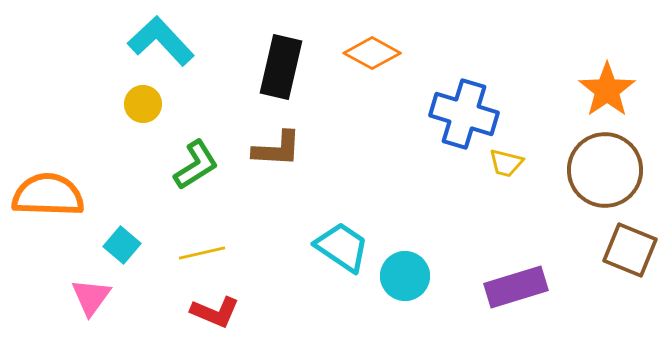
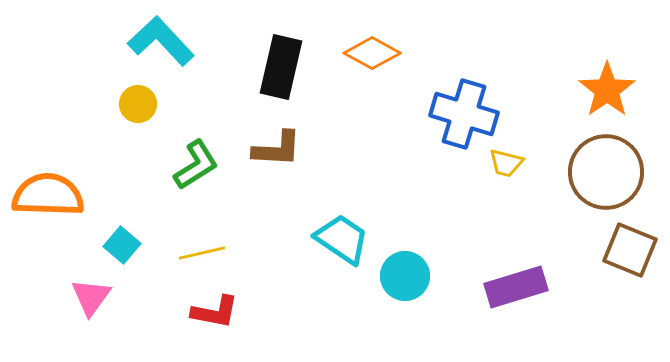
yellow circle: moved 5 px left
brown circle: moved 1 px right, 2 px down
cyan trapezoid: moved 8 px up
red L-shape: rotated 12 degrees counterclockwise
